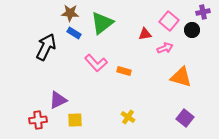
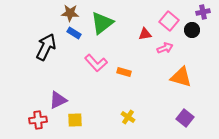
orange rectangle: moved 1 px down
